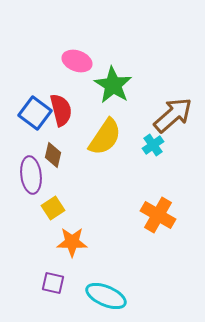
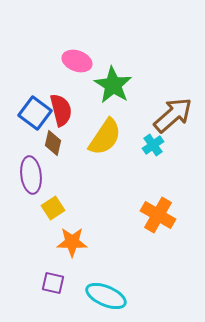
brown diamond: moved 12 px up
